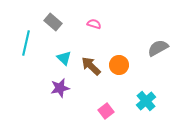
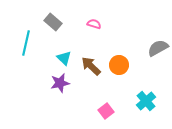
purple star: moved 5 px up
